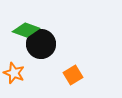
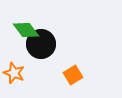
green diamond: rotated 32 degrees clockwise
